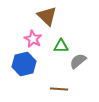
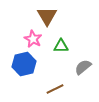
brown triangle: rotated 15 degrees clockwise
gray semicircle: moved 5 px right, 6 px down
brown line: moved 4 px left; rotated 30 degrees counterclockwise
